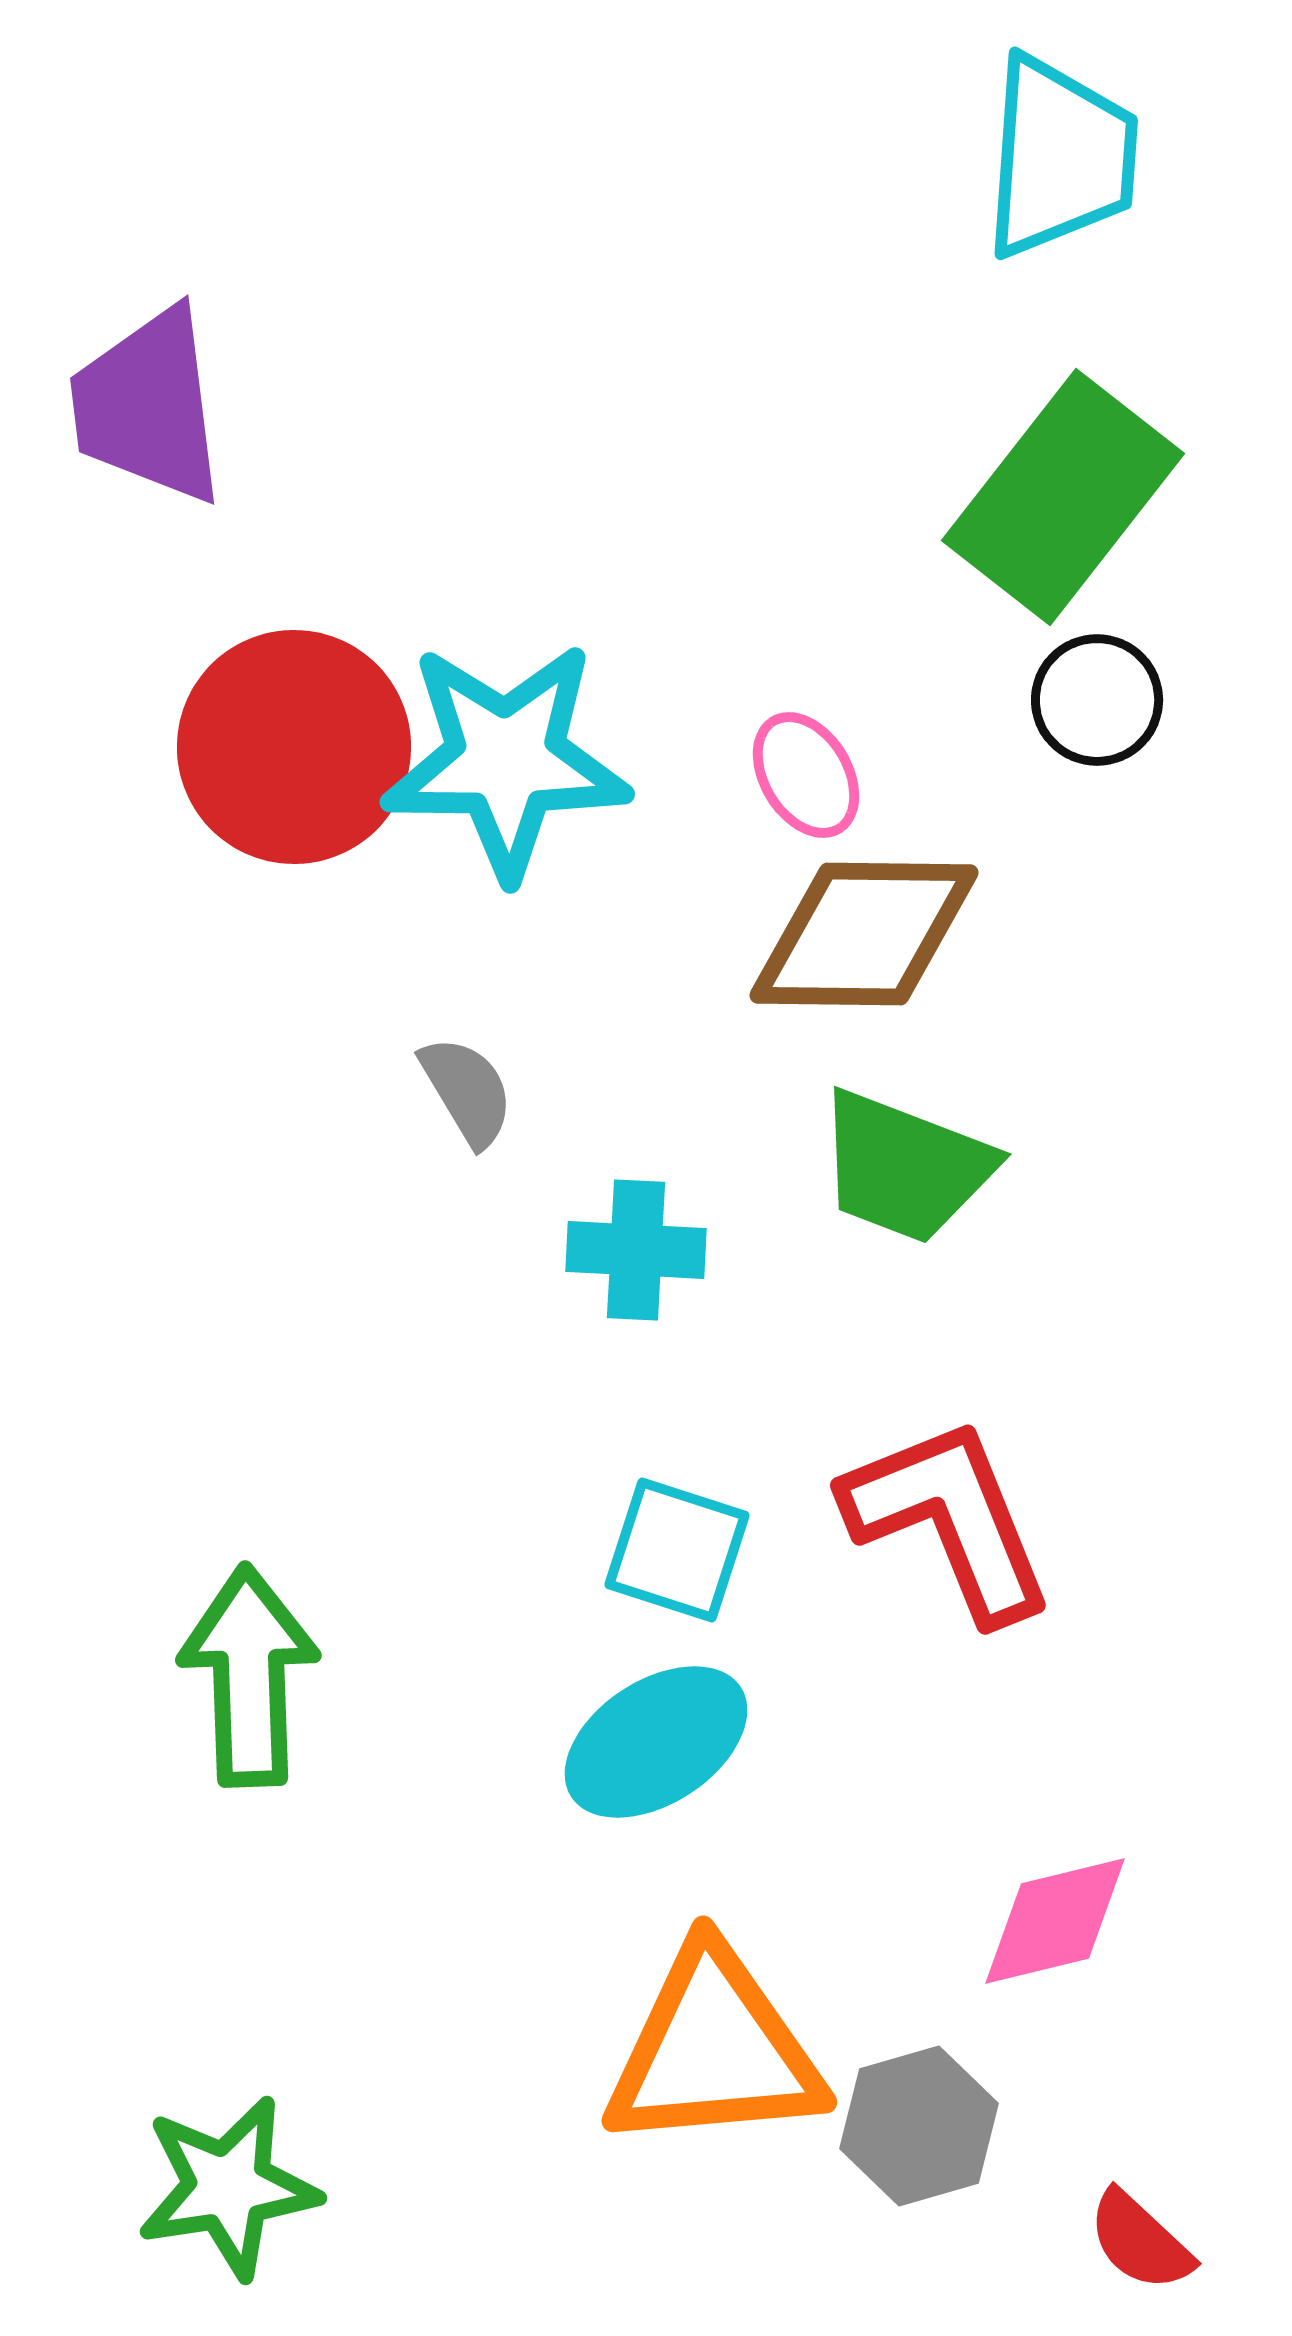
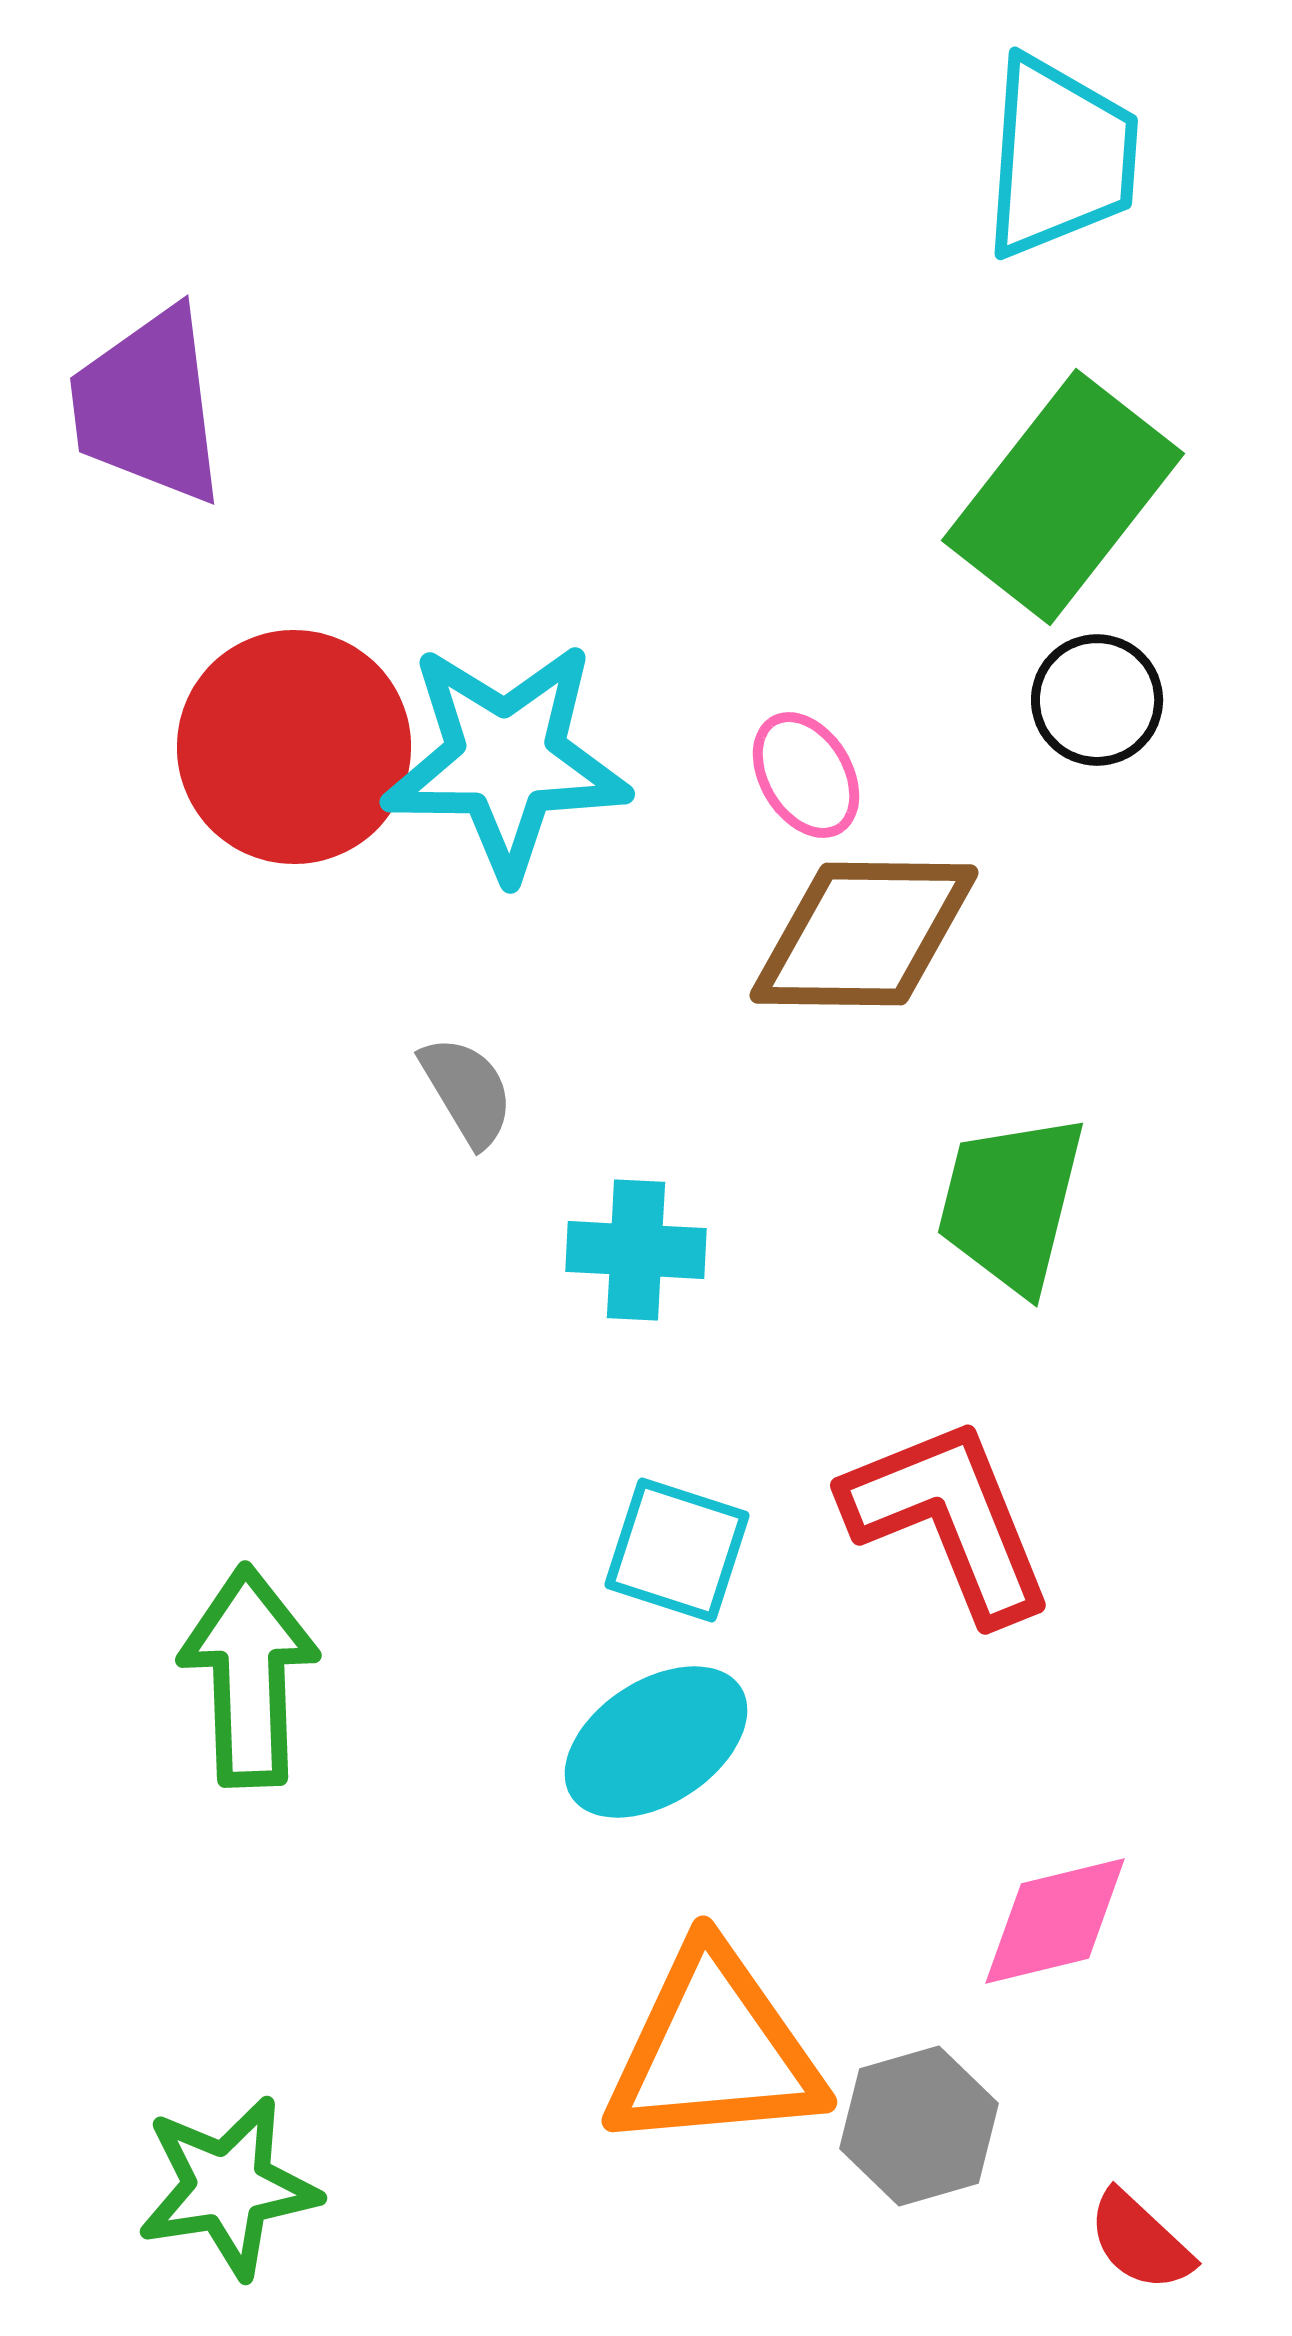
green trapezoid: moved 106 px right, 36 px down; rotated 83 degrees clockwise
